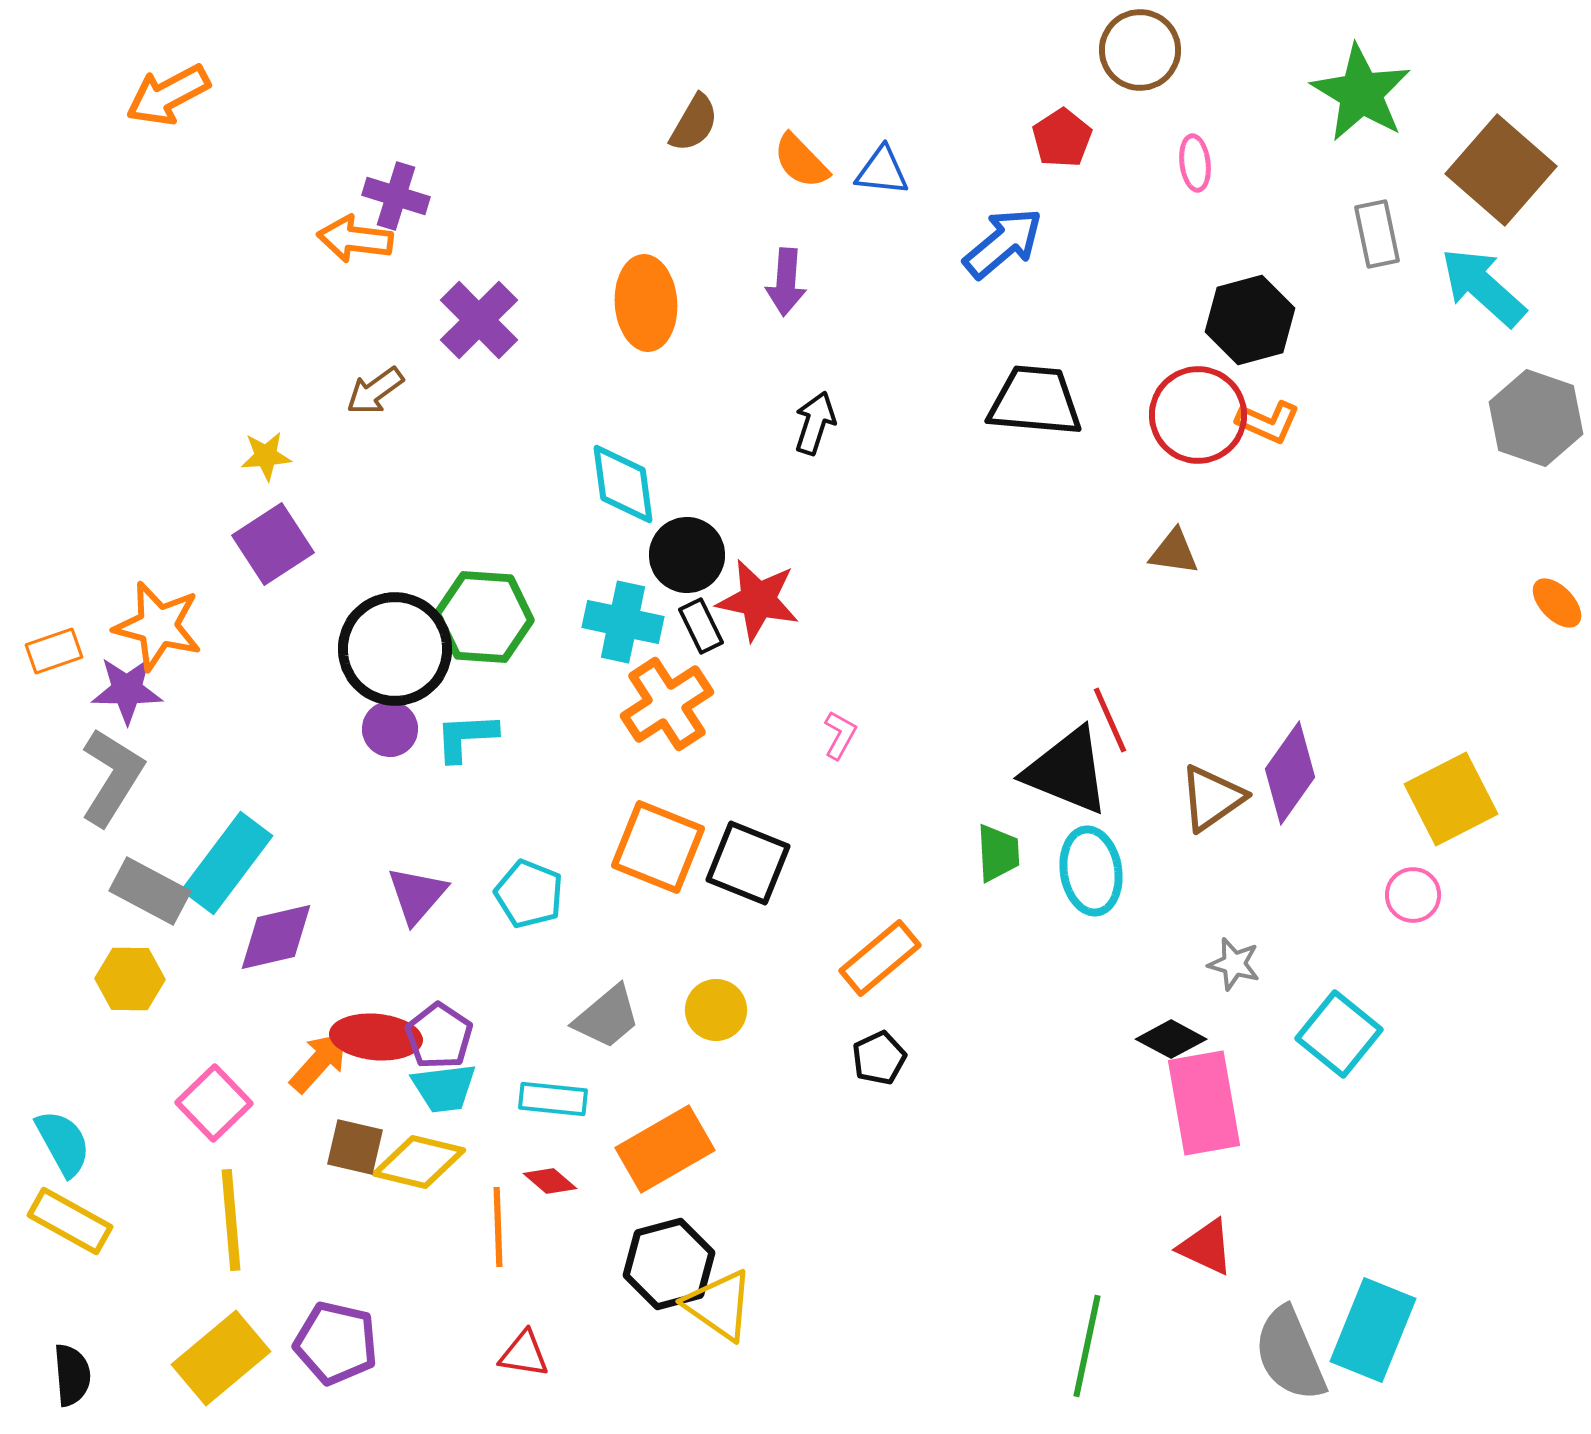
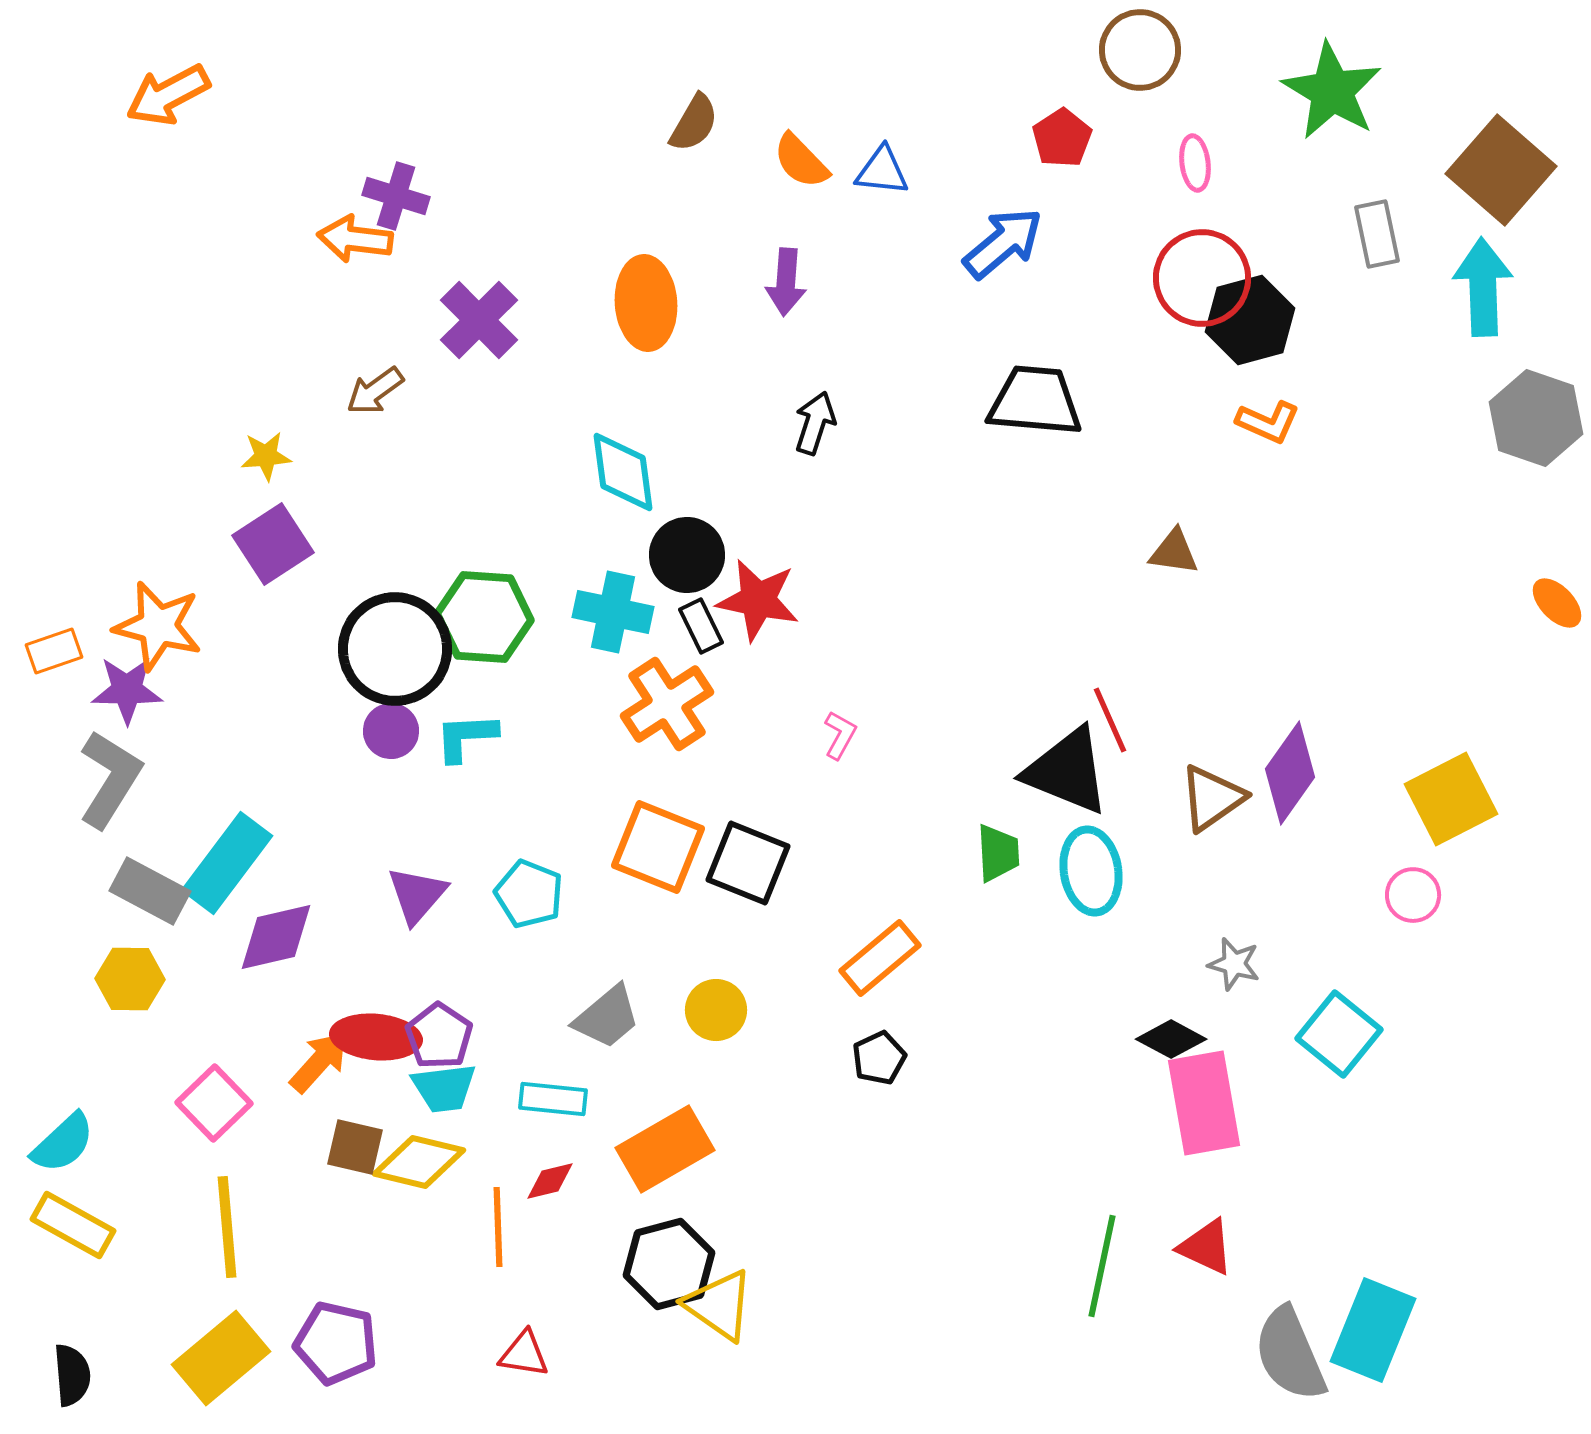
green star at (1361, 93): moved 29 px left, 2 px up
cyan arrow at (1483, 287): rotated 46 degrees clockwise
red circle at (1198, 415): moved 4 px right, 137 px up
cyan diamond at (623, 484): moved 12 px up
cyan cross at (623, 622): moved 10 px left, 10 px up
purple circle at (390, 729): moved 1 px right, 2 px down
gray L-shape at (112, 777): moved 2 px left, 2 px down
cyan semicircle at (63, 1143): rotated 76 degrees clockwise
red diamond at (550, 1181): rotated 54 degrees counterclockwise
yellow line at (231, 1220): moved 4 px left, 7 px down
yellow rectangle at (70, 1221): moved 3 px right, 4 px down
green line at (1087, 1346): moved 15 px right, 80 px up
